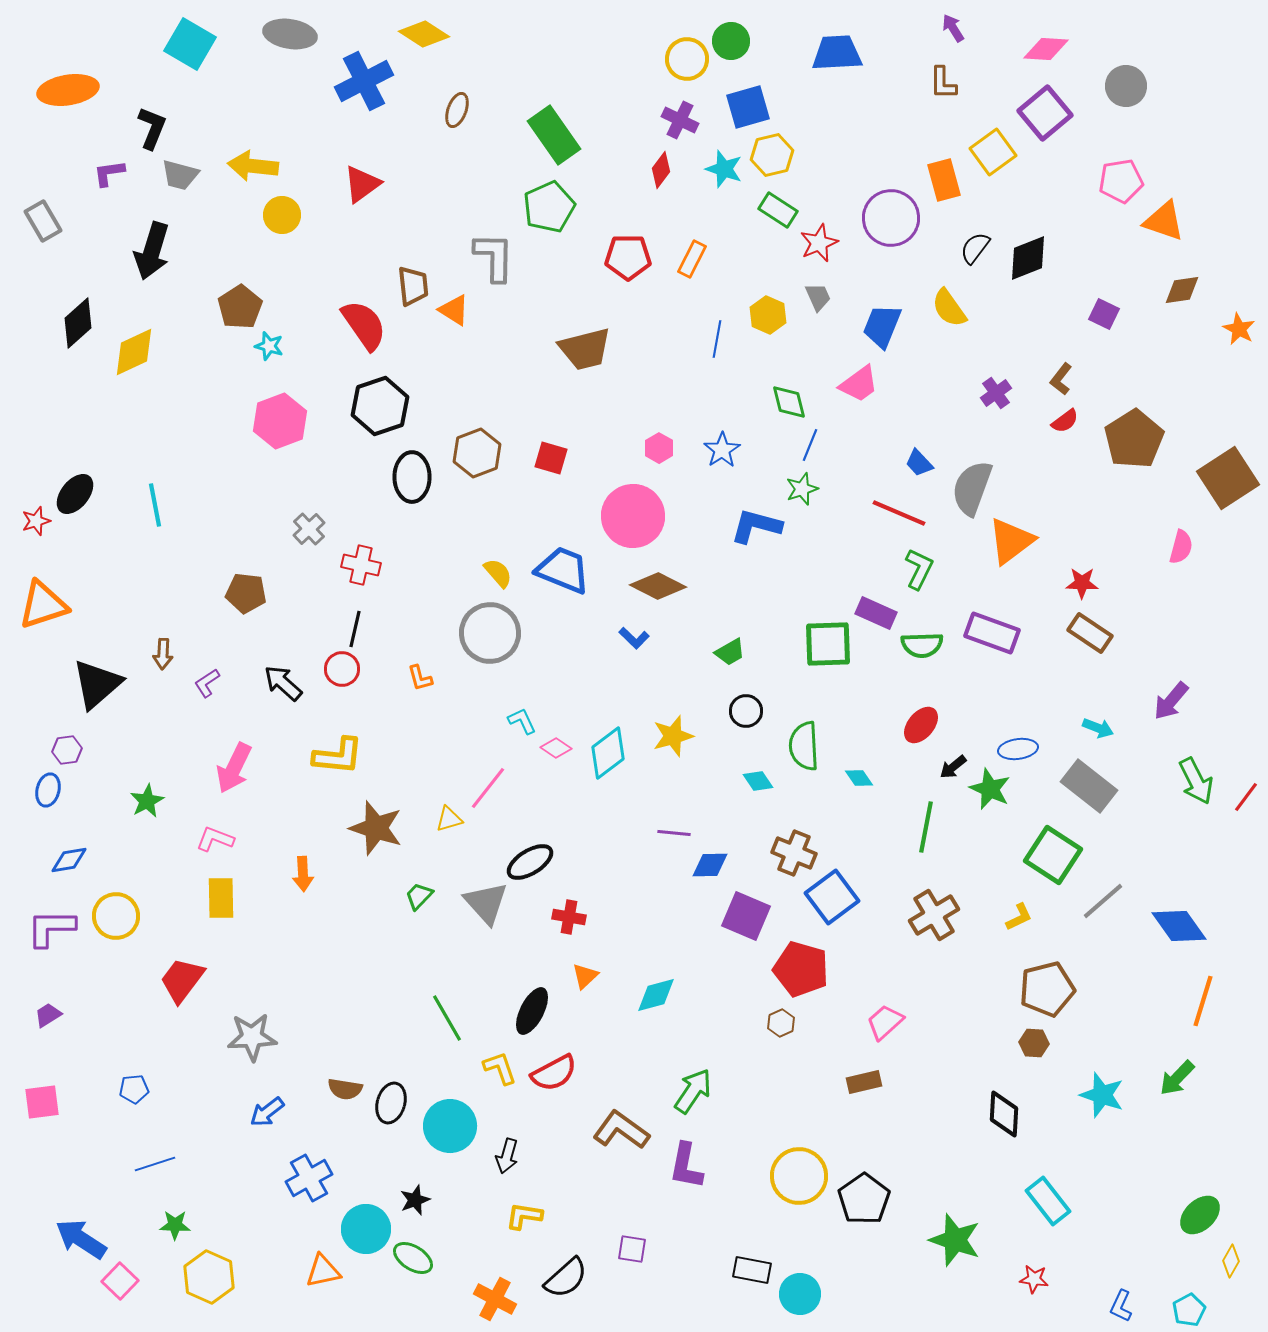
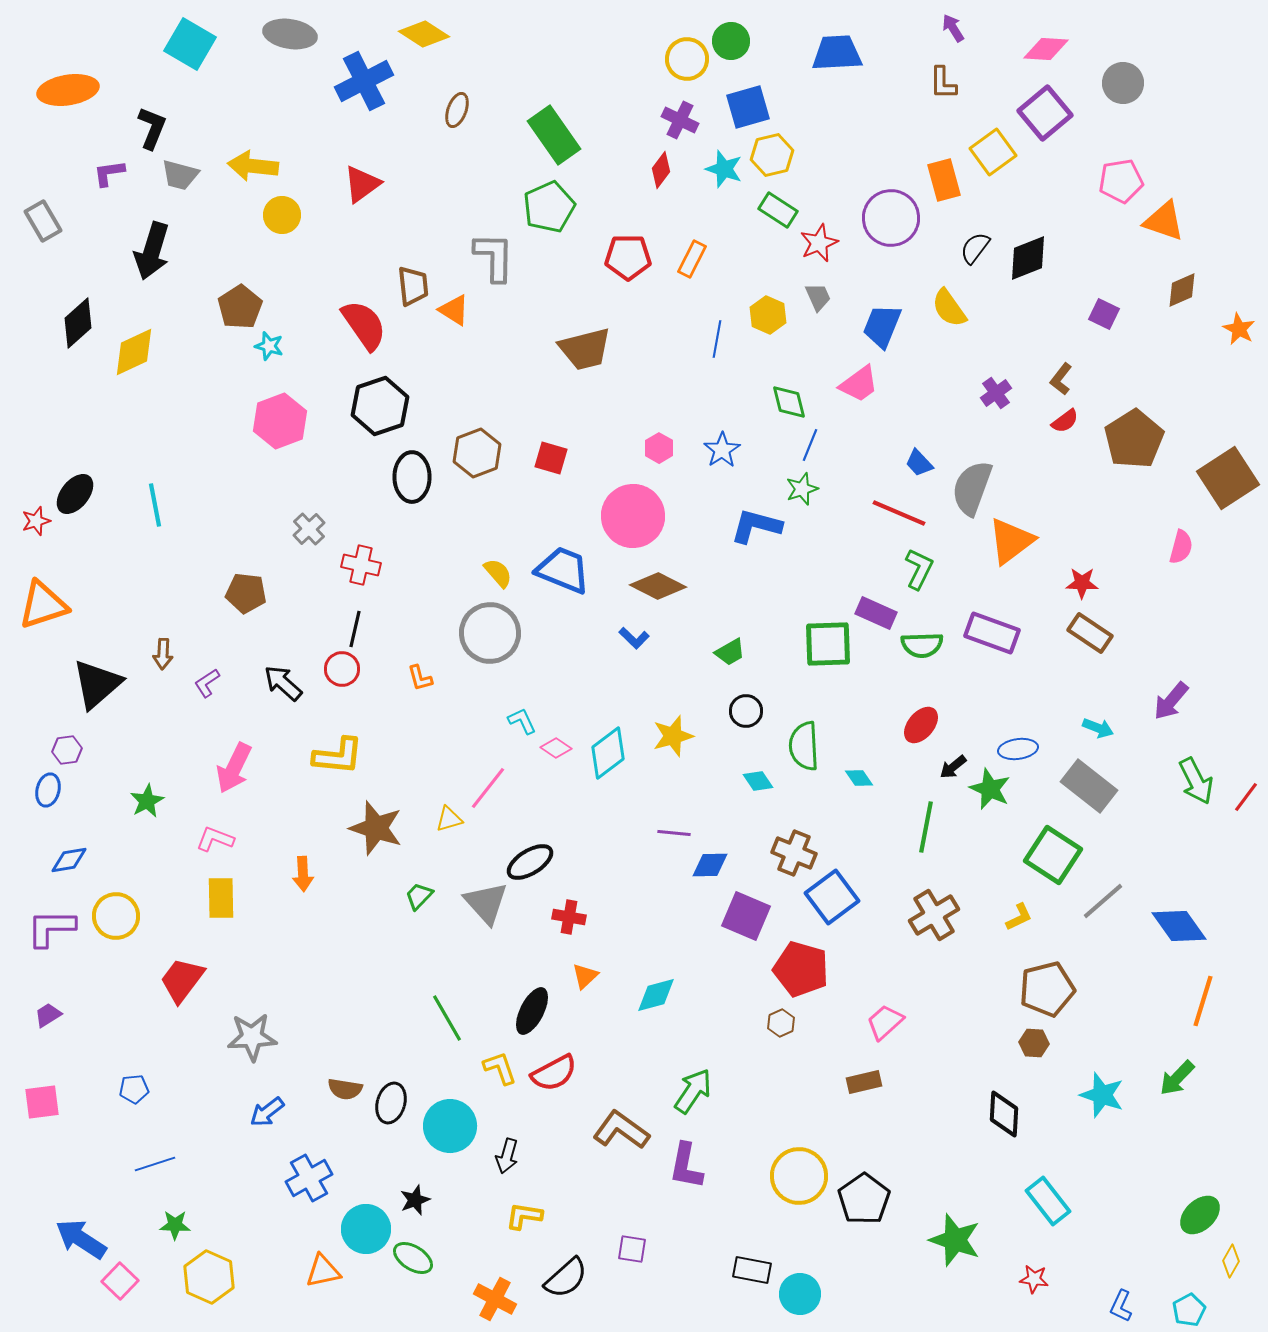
gray circle at (1126, 86): moved 3 px left, 3 px up
brown diamond at (1182, 290): rotated 15 degrees counterclockwise
